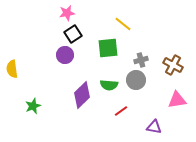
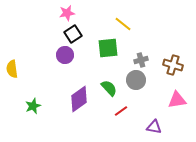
brown cross: rotated 12 degrees counterclockwise
green semicircle: moved 3 px down; rotated 138 degrees counterclockwise
purple diamond: moved 3 px left, 4 px down; rotated 8 degrees clockwise
